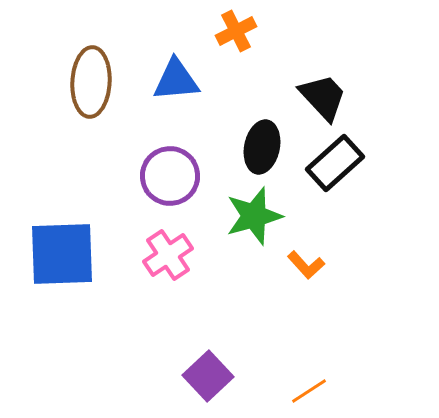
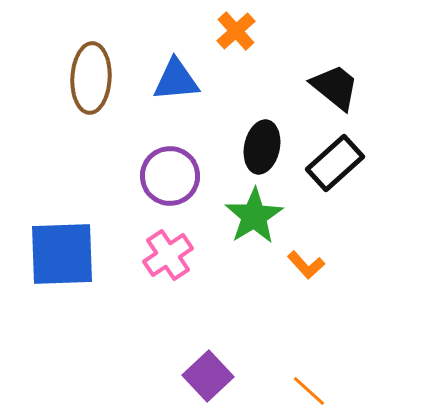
orange cross: rotated 15 degrees counterclockwise
brown ellipse: moved 4 px up
black trapezoid: moved 12 px right, 10 px up; rotated 8 degrees counterclockwise
green star: rotated 16 degrees counterclockwise
orange line: rotated 75 degrees clockwise
